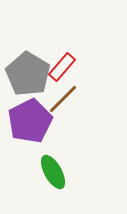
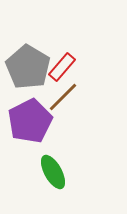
gray pentagon: moved 7 px up
brown line: moved 2 px up
